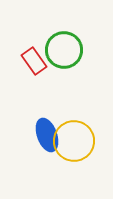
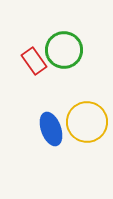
blue ellipse: moved 4 px right, 6 px up
yellow circle: moved 13 px right, 19 px up
